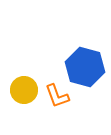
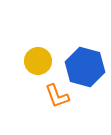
yellow circle: moved 14 px right, 29 px up
